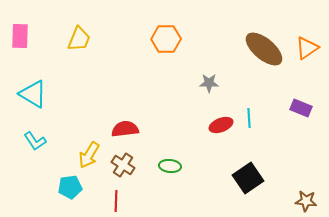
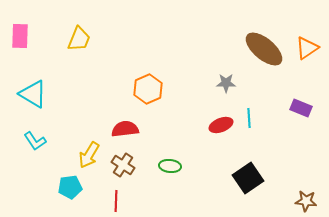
orange hexagon: moved 18 px left, 50 px down; rotated 24 degrees counterclockwise
gray star: moved 17 px right
